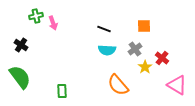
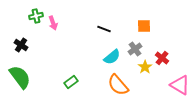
cyan semicircle: moved 5 px right, 7 px down; rotated 42 degrees counterclockwise
pink triangle: moved 3 px right
green rectangle: moved 9 px right, 9 px up; rotated 56 degrees clockwise
